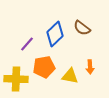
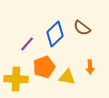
orange pentagon: rotated 10 degrees counterclockwise
yellow triangle: moved 3 px left, 1 px down
